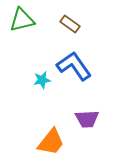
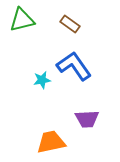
orange trapezoid: rotated 140 degrees counterclockwise
